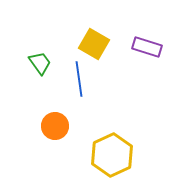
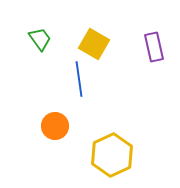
purple rectangle: moved 7 px right; rotated 60 degrees clockwise
green trapezoid: moved 24 px up
